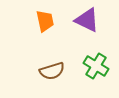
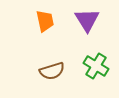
purple triangle: rotated 32 degrees clockwise
